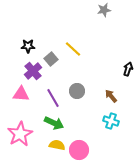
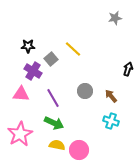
gray star: moved 11 px right, 8 px down
purple cross: rotated 18 degrees counterclockwise
gray circle: moved 8 px right
